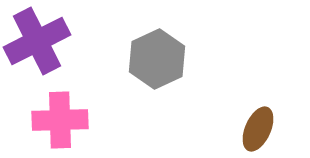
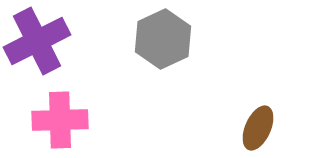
gray hexagon: moved 6 px right, 20 px up
brown ellipse: moved 1 px up
